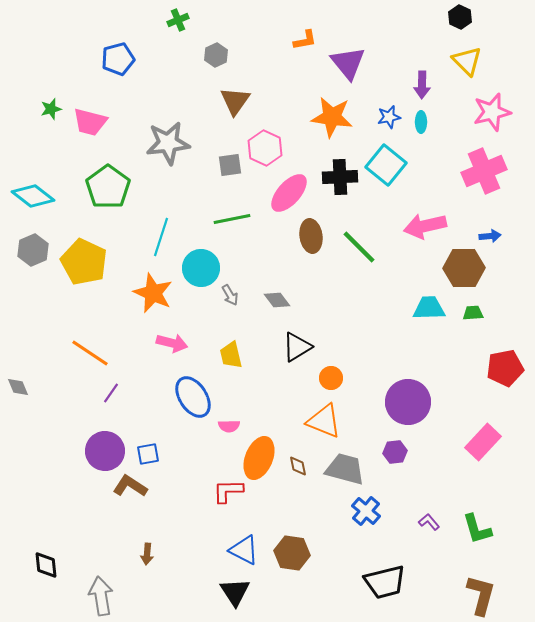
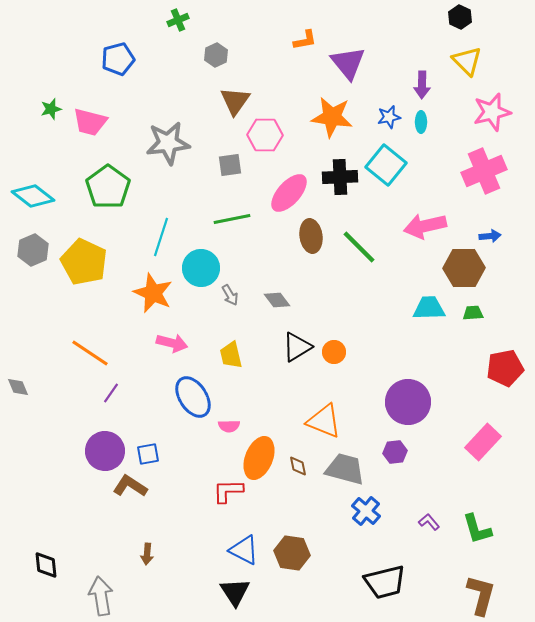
pink hexagon at (265, 148): moved 13 px up; rotated 24 degrees counterclockwise
orange circle at (331, 378): moved 3 px right, 26 px up
